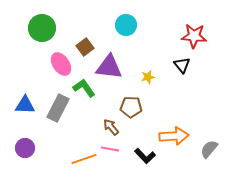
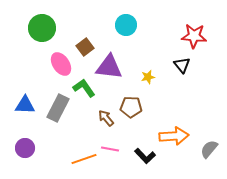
brown arrow: moved 5 px left, 9 px up
